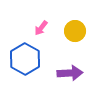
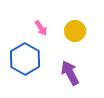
pink arrow: rotated 70 degrees counterclockwise
purple arrow: rotated 115 degrees counterclockwise
